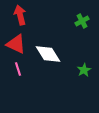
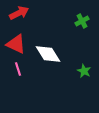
red arrow: moved 1 px left, 2 px up; rotated 78 degrees clockwise
green star: moved 1 px down; rotated 16 degrees counterclockwise
